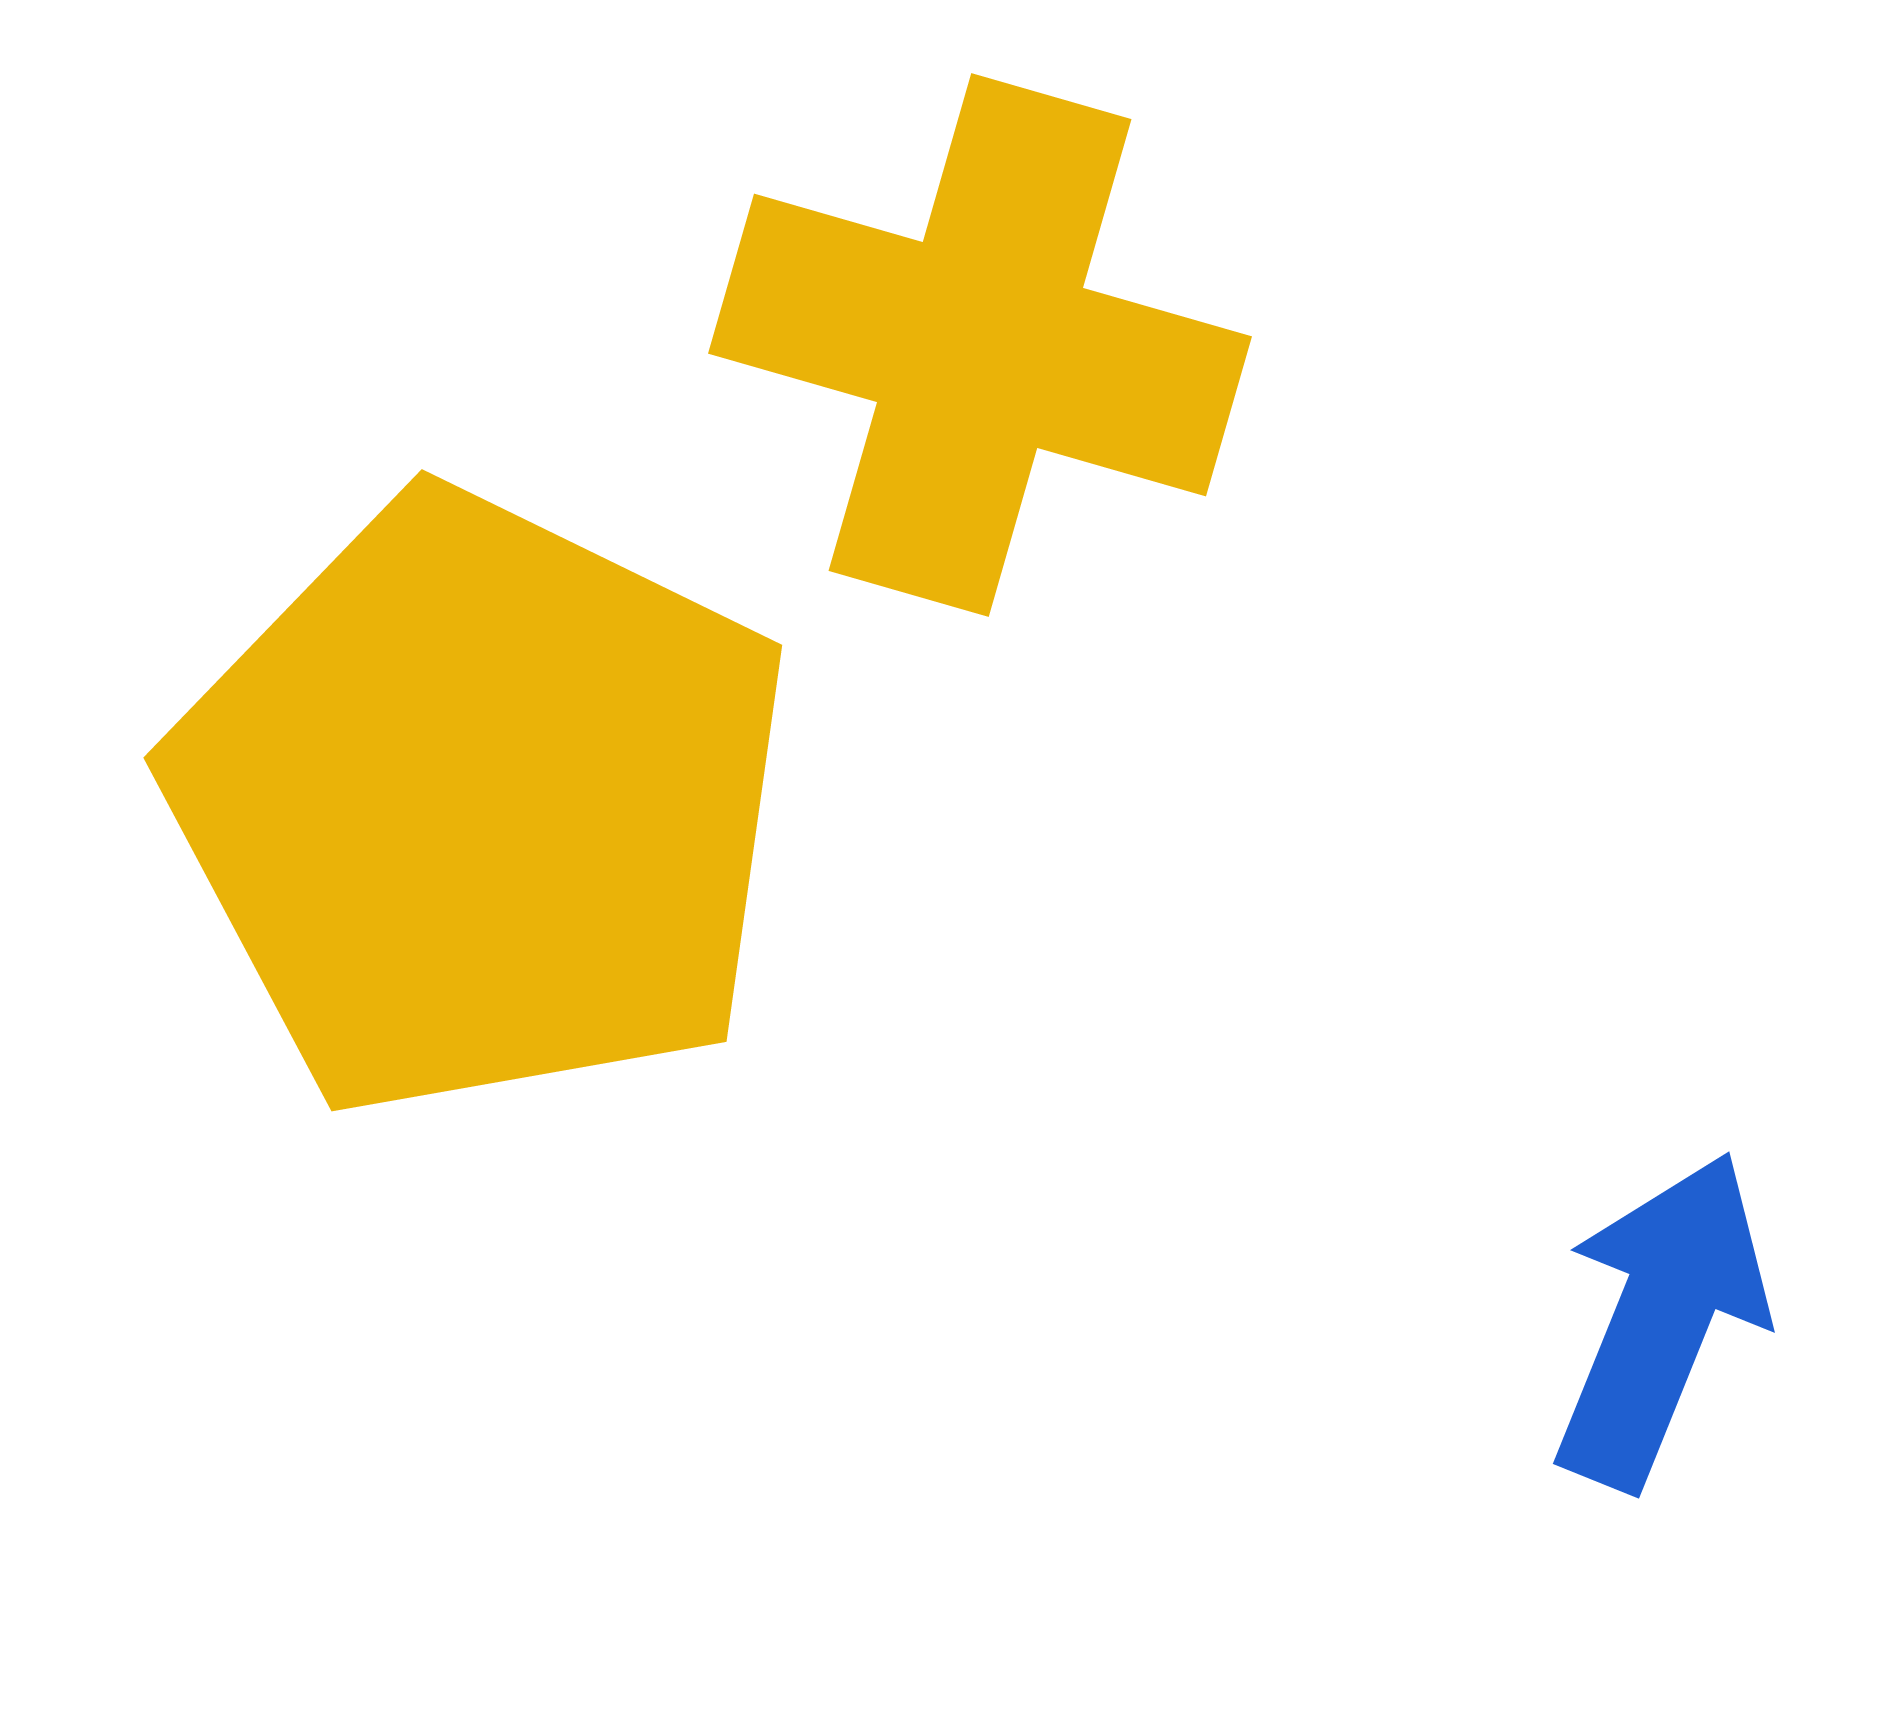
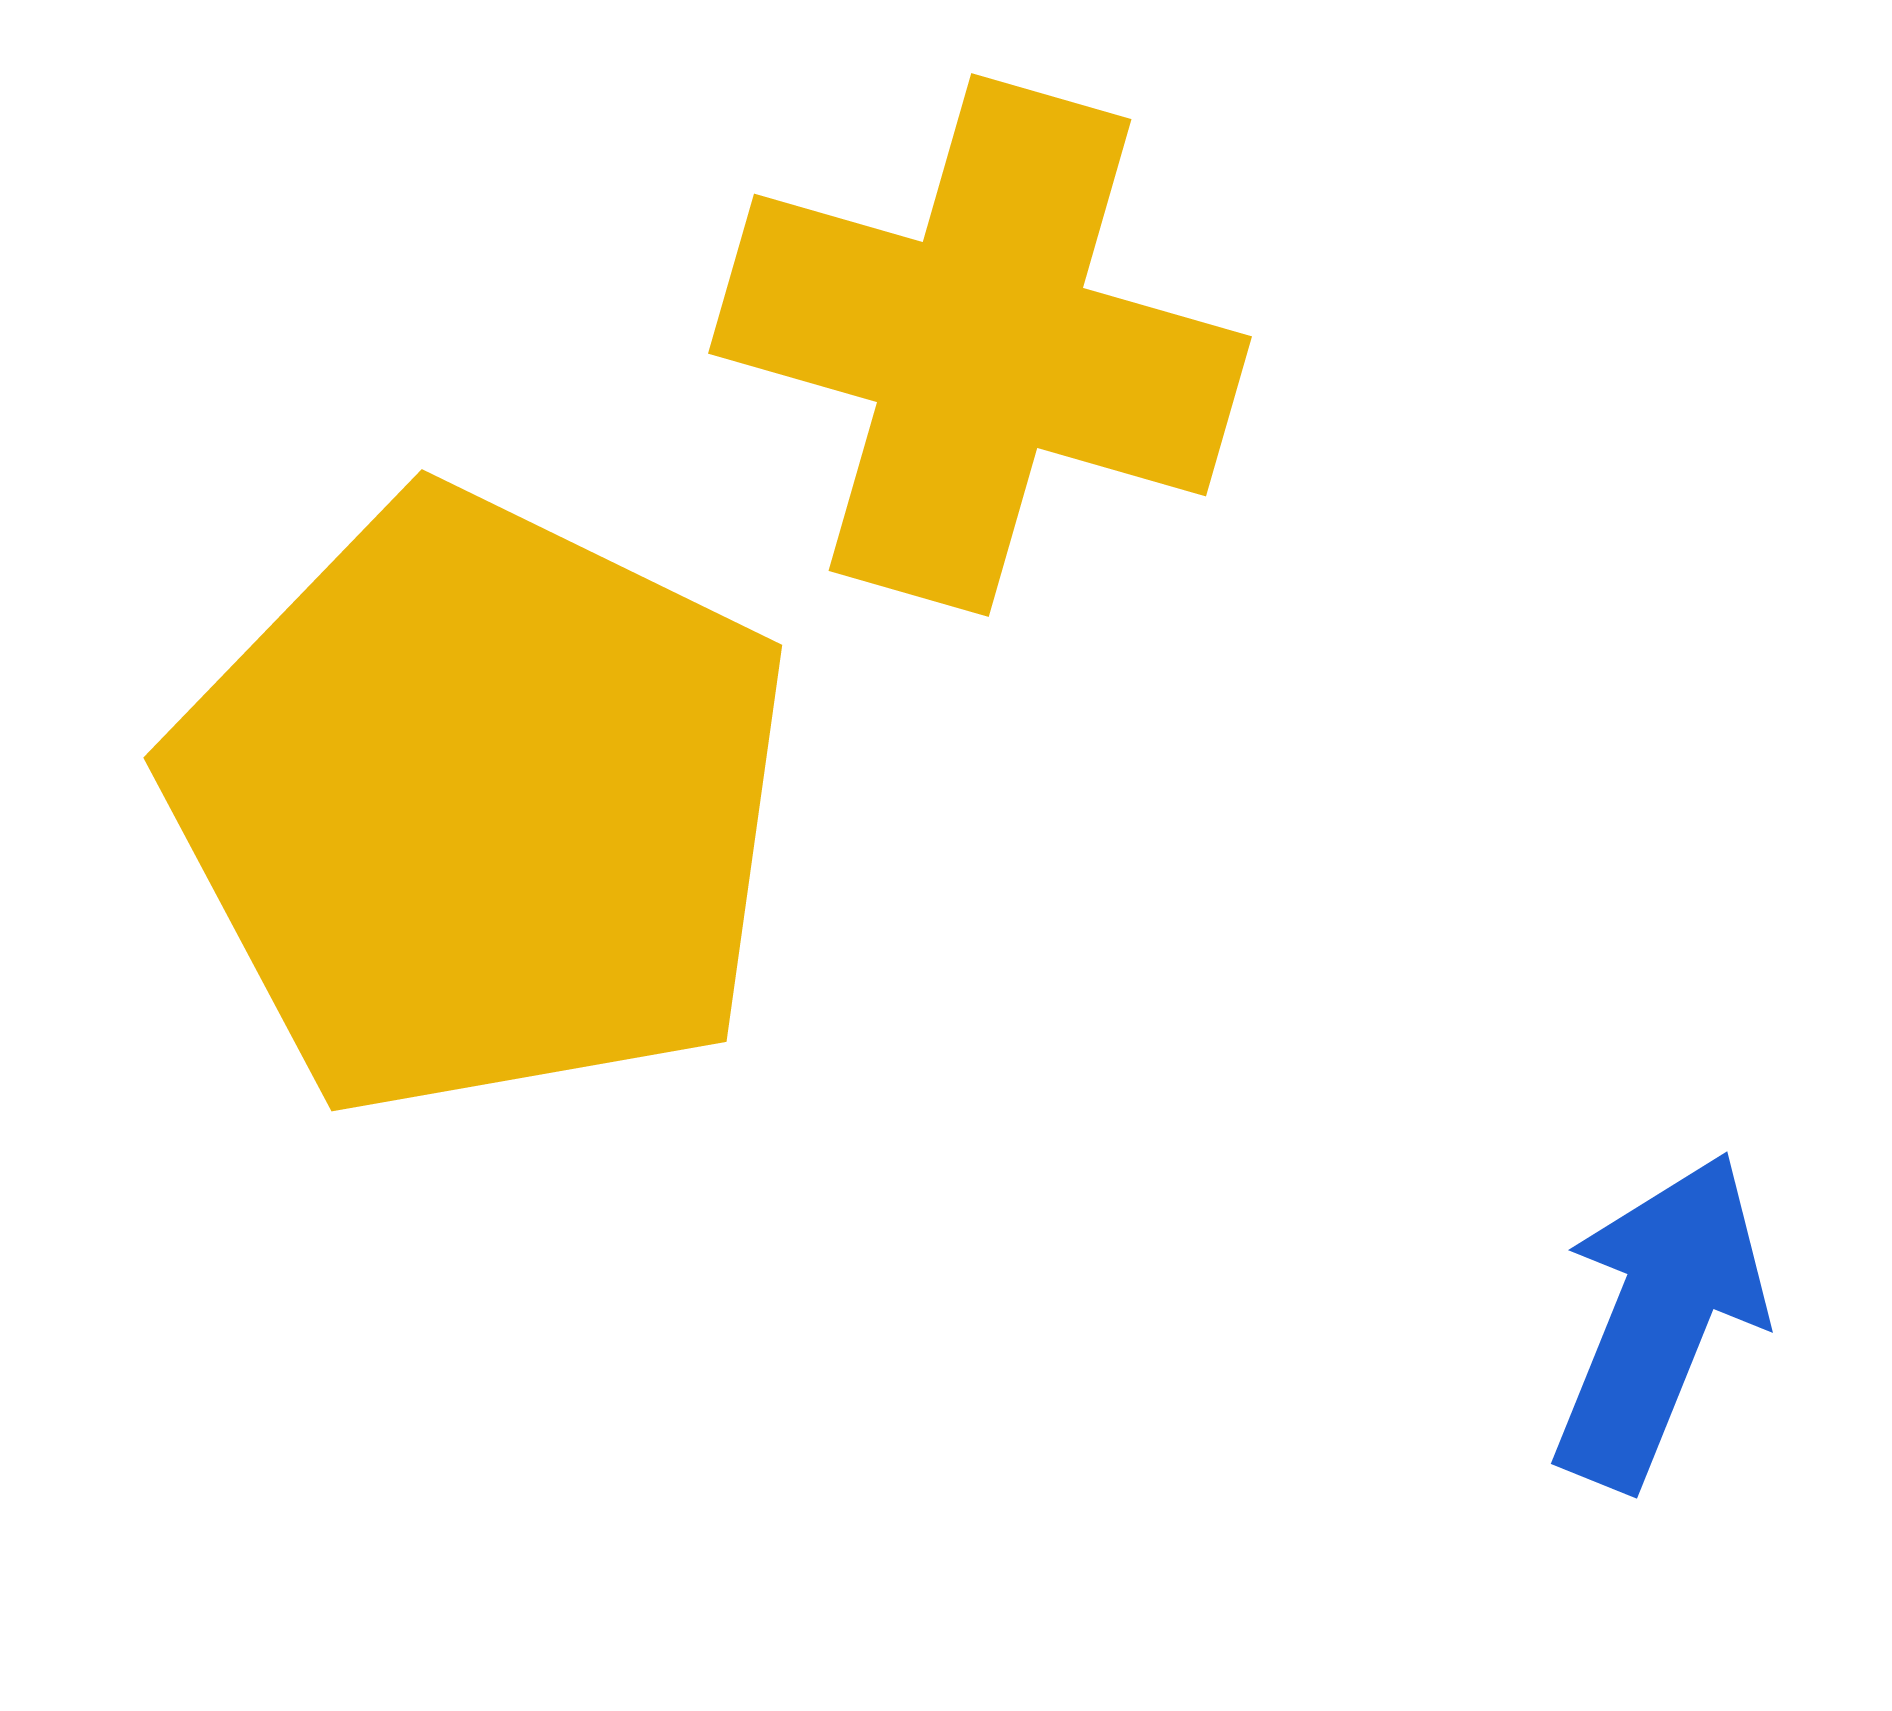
blue arrow: moved 2 px left
